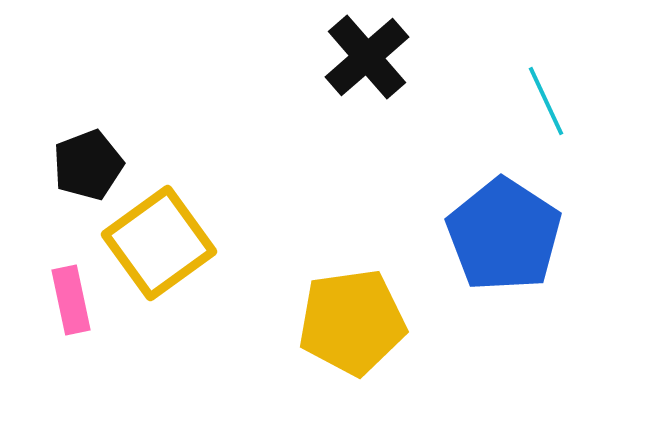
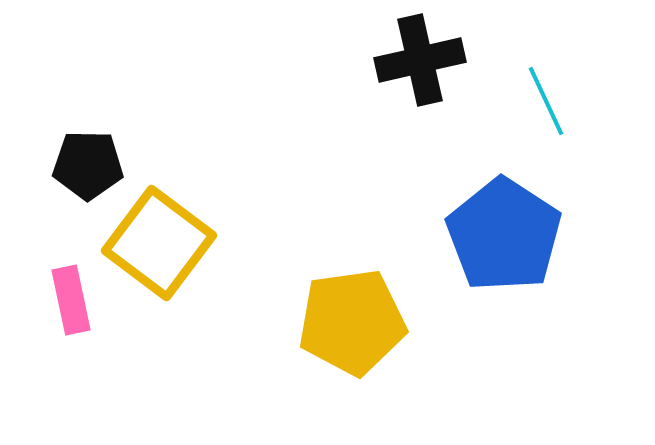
black cross: moved 53 px right, 3 px down; rotated 28 degrees clockwise
black pentagon: rotated 22 degrees clockwise
yellow square: rotated 17 degrees counterclockwise
